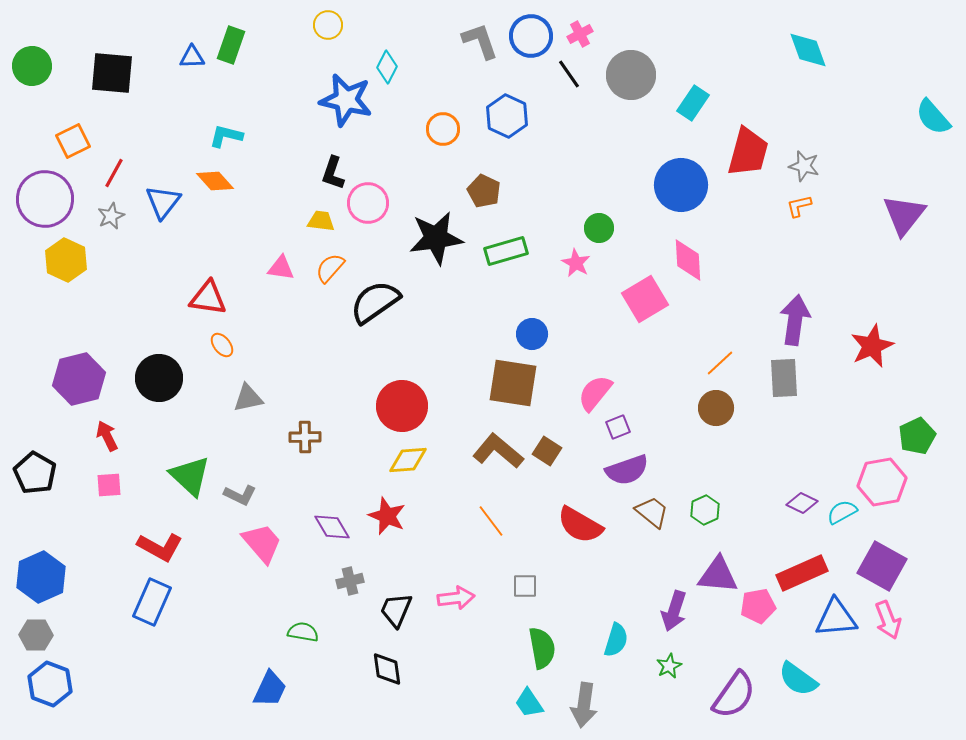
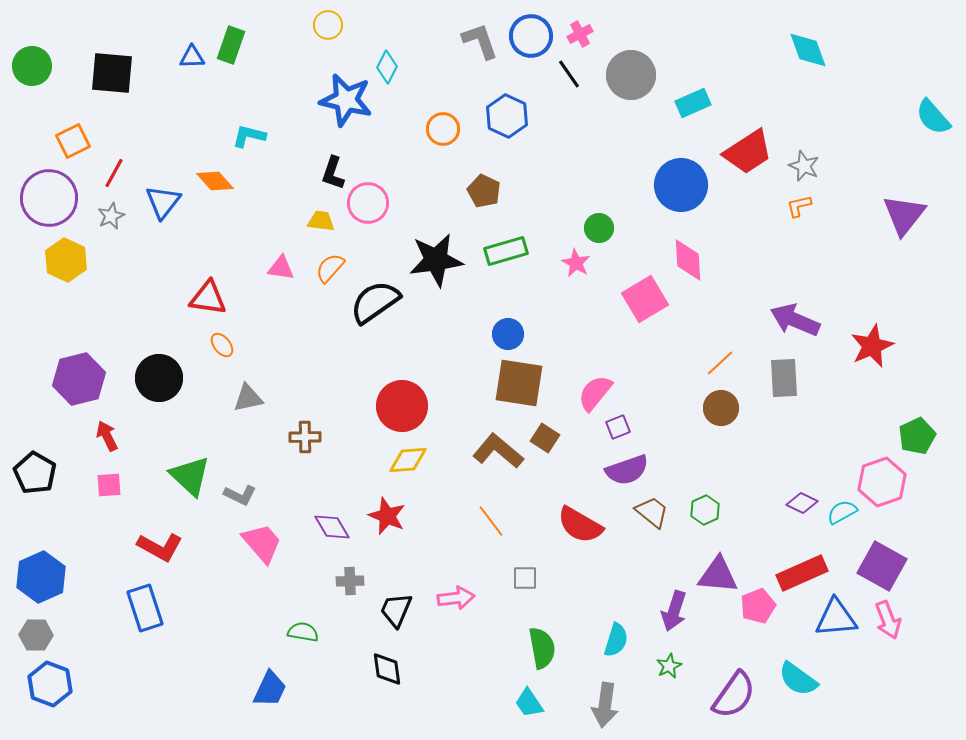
cyan rectangle at (693, 103): rotated 32 degrees clockwise
cyan L-shape at (226, 136): moved 23 px right
red trapezoid at (748, 152): rotated 42 degrees clockwise
gray star at (804, 166): rotated 8 degrees clockwise
purple circle at (45, 199): moved 4 px right, 1 px up
black star at (436, 238): moved 22 px down
purple arrow at (795, 320): rotated 75 degrees counterclockwise
blue circle at (532, 334): moved 24 px left
brown square at (513, 383): moved 6 px right
brown circle at (716, 408): moved 5 px right
brown square at (547, 451): moved 2 px left, 13 px up
pink hexagon at (882, 482): rotated 9 degrees counterclockwise
gray cross at (350, 581): rotated 12 degrees clockwise
gray square at (525, 586): moved 8 px up
blue rectangle at (152, 602): moved 7 px left, 6 px down; rotated 42 degrees counterclockwise
pink pentagon at (758, 606): rotated 12 degrees counterclockwise
gray arrow at (584, 705): moved 21 px right
